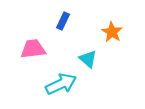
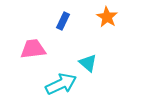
orange star: moved 5 px left, 15 px up
cyan triangle: moved 4 px down
